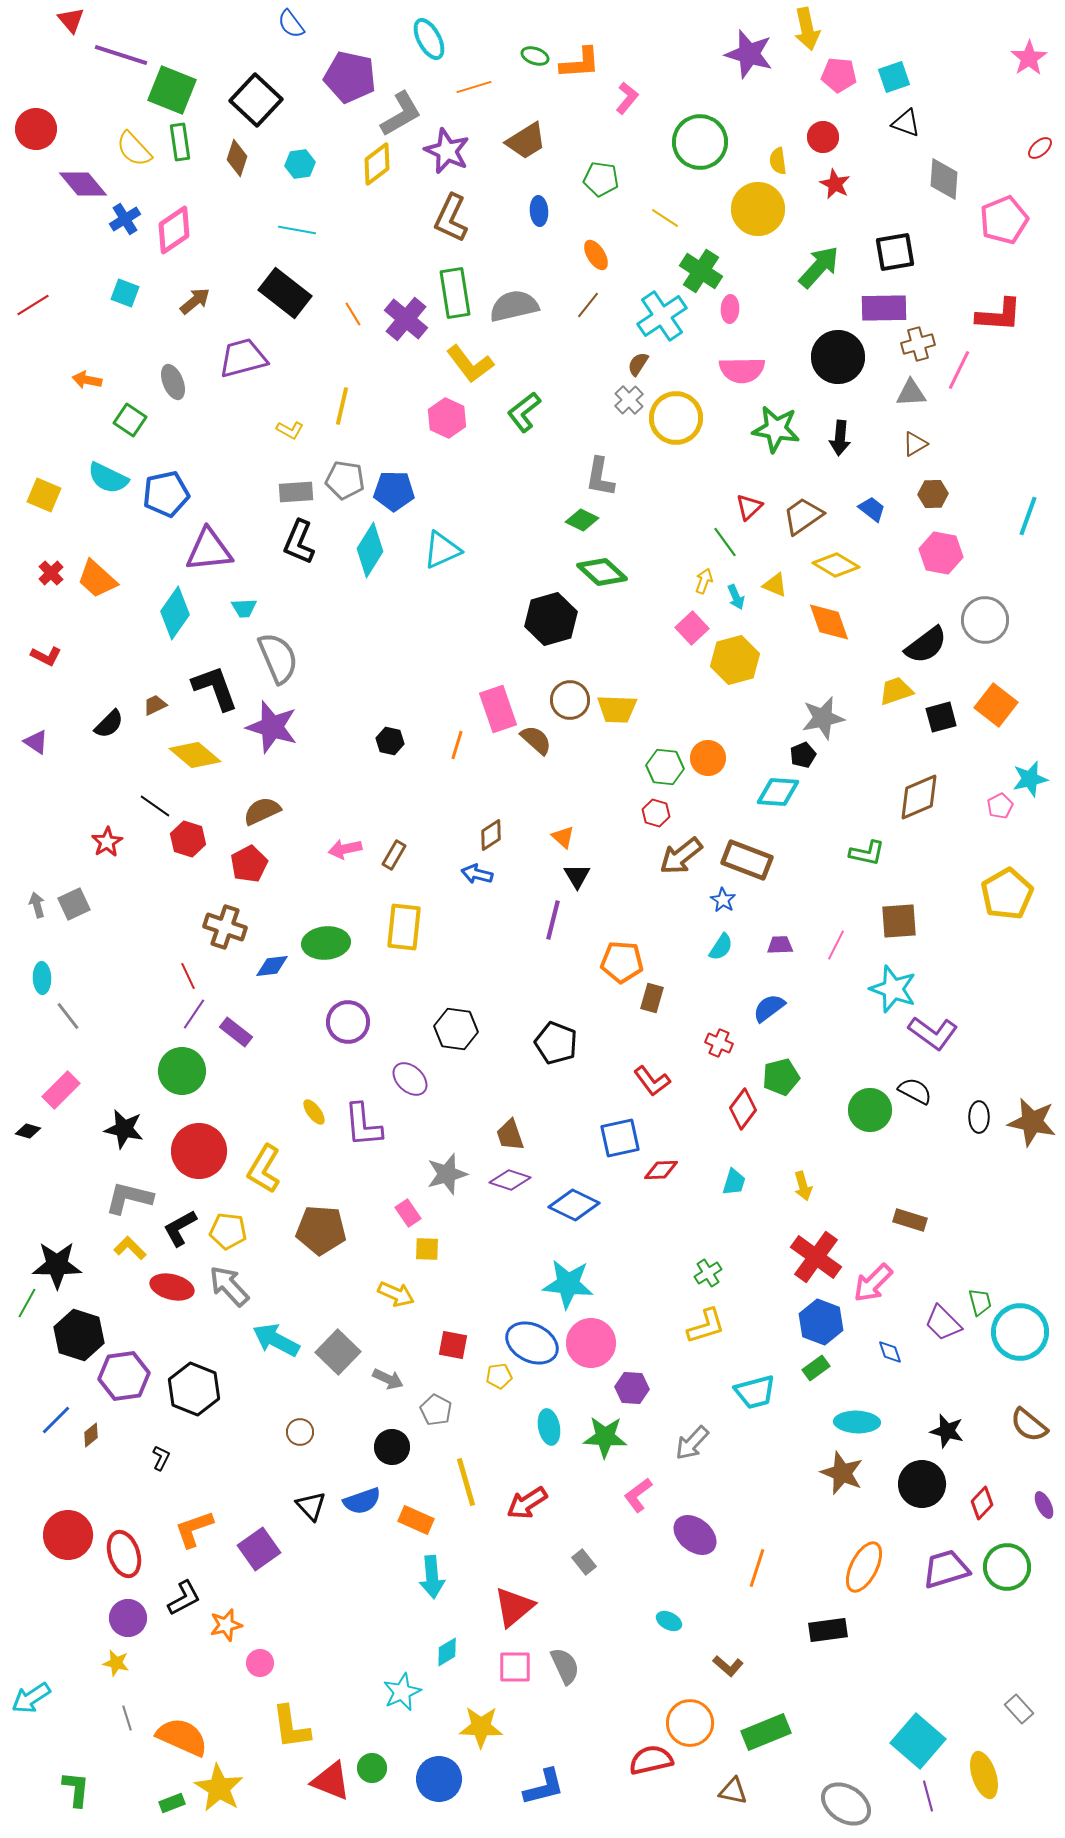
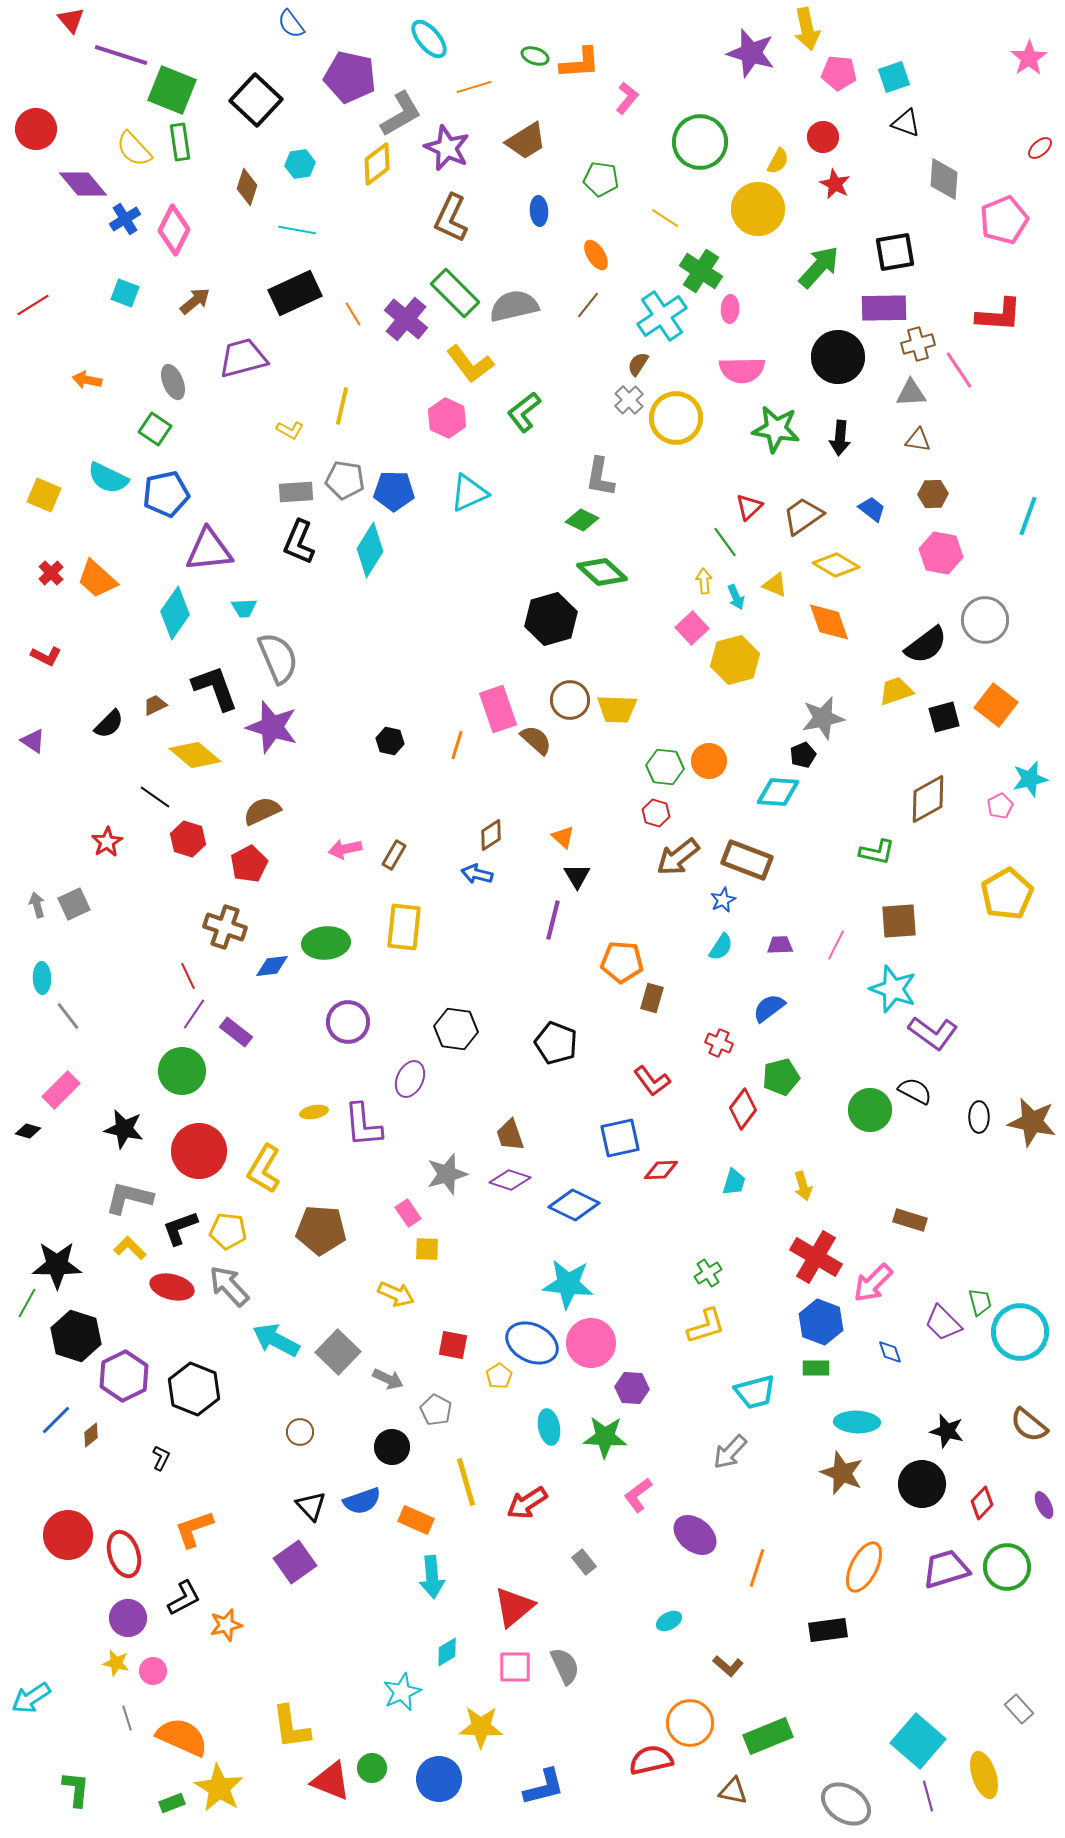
cyan ellipse at (429, 39): rotated 12 degrees counterclockwise
purple star at (749, 54): moved 2 px right, 1 px up
pink pentagon at (839, 75): moved 2 px up
purple star at (447, 151): moved 3 px up
brown diamond at (237, 158): moved 10 px right, 29 px down
yellow semicircle at (778, 161): rotated 144 degrees counterclockwise
pink diamond at (174, 230): rotated 30 degrees counterclockwise
black rectangle at (285, 293): moved 10 px right; rotated 63 degrees counterclockwise
green rectangle at (455, 293): rotated 36 degrees counterclockwise
pink line at (959, 370): rotated 60 degrees counterclockwise
green square at (130, 420): moved 25 px right, 9 px down
brown triangle at (915, 444): moved 3 px right, 4 px up; rotated 40 degrees clockwise
cyan triangle at (442, 550): moved 27 px right, 57 px up
yellow arrow at (704, 581): rotated 25 degrees counterclockwise
black square at (941, 717): moved 3 px right
purple triangle at (36, 742): moved 3 px left, 1 px up
orange circle at (708, 758): moved 1 px right, 3 px down
brown diamond at (919, 797): moved 9 px right, 2 px down; rotated 6 degrees counterclockwise
black line at (155, 806): moved 9 px up
green L-shape at (867, 853): moved 10 px right, 1 px up
brown arrow at (681, 856): moved 3 px left, 1 px down
blue star at (723, 900): rotated 15 degrees clockwise
purple ellipse at (410, 1079): rotated 72 degrees clockwise
yellow ellipse at (314, 1112): rotated 64 degrees counterclockwise
black L-shape at (180, 1228): rotated 9 degrees clockwise
red cross at (816, 1257): rotated 6 degrees counterclockwise
black hexagon at (79, 1335): moved 3 px left, 1 px down
green rectangle at (816, 1368): rotated 36 degrees clockwise
purple hexagon at (124, 1376): rotated 18 degrees counterclockwise
yellow pentagon at (499, 1376): rotated 25 degrees counterclockwise
gray arrow at (692, 1443): moved 38 px right, 9 px down
purple square at (259, 1549): moved 36 px right, 13 px down
cyan ellipse at (669, 1621): rotated 55 degrees counterclockwise
pink circle at (260, 1663): moved 107 px left, 8 px down
green rectangle at (766, 1732): moved 2 px right, 4 px down
